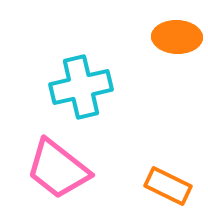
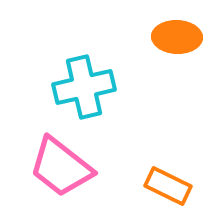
cyan cross: moved 3 px right
pink trapezoid: moved 3 px right, 2 px up
